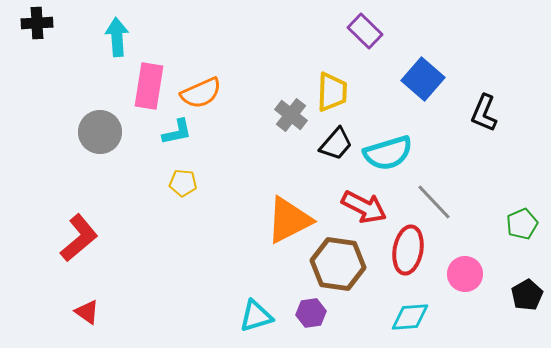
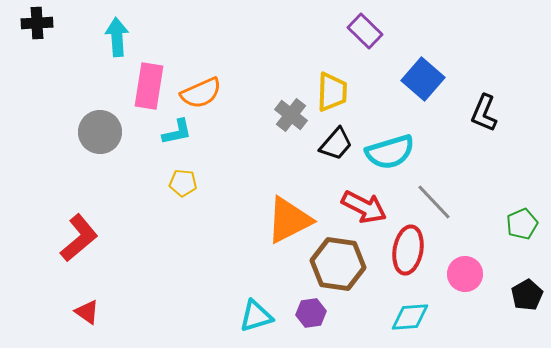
cyan semicircle: moved 2 px right, 1 px up
